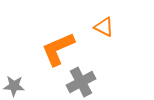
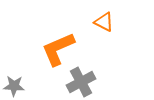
orange triangle: moved 5 px up
